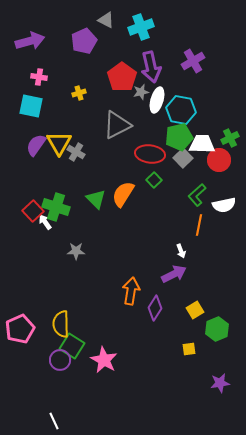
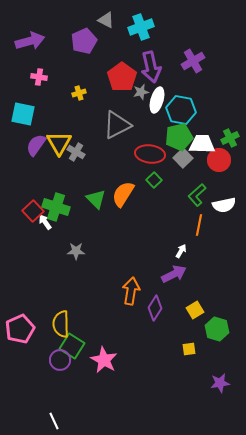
cyan square at (31, 106): moved 8 px left, 8 px down
white arrow at (181, 251): rotated 128 degrees counterclockwise
green hexagon at (217, 329): rotated 20 degrees counterclockwise
